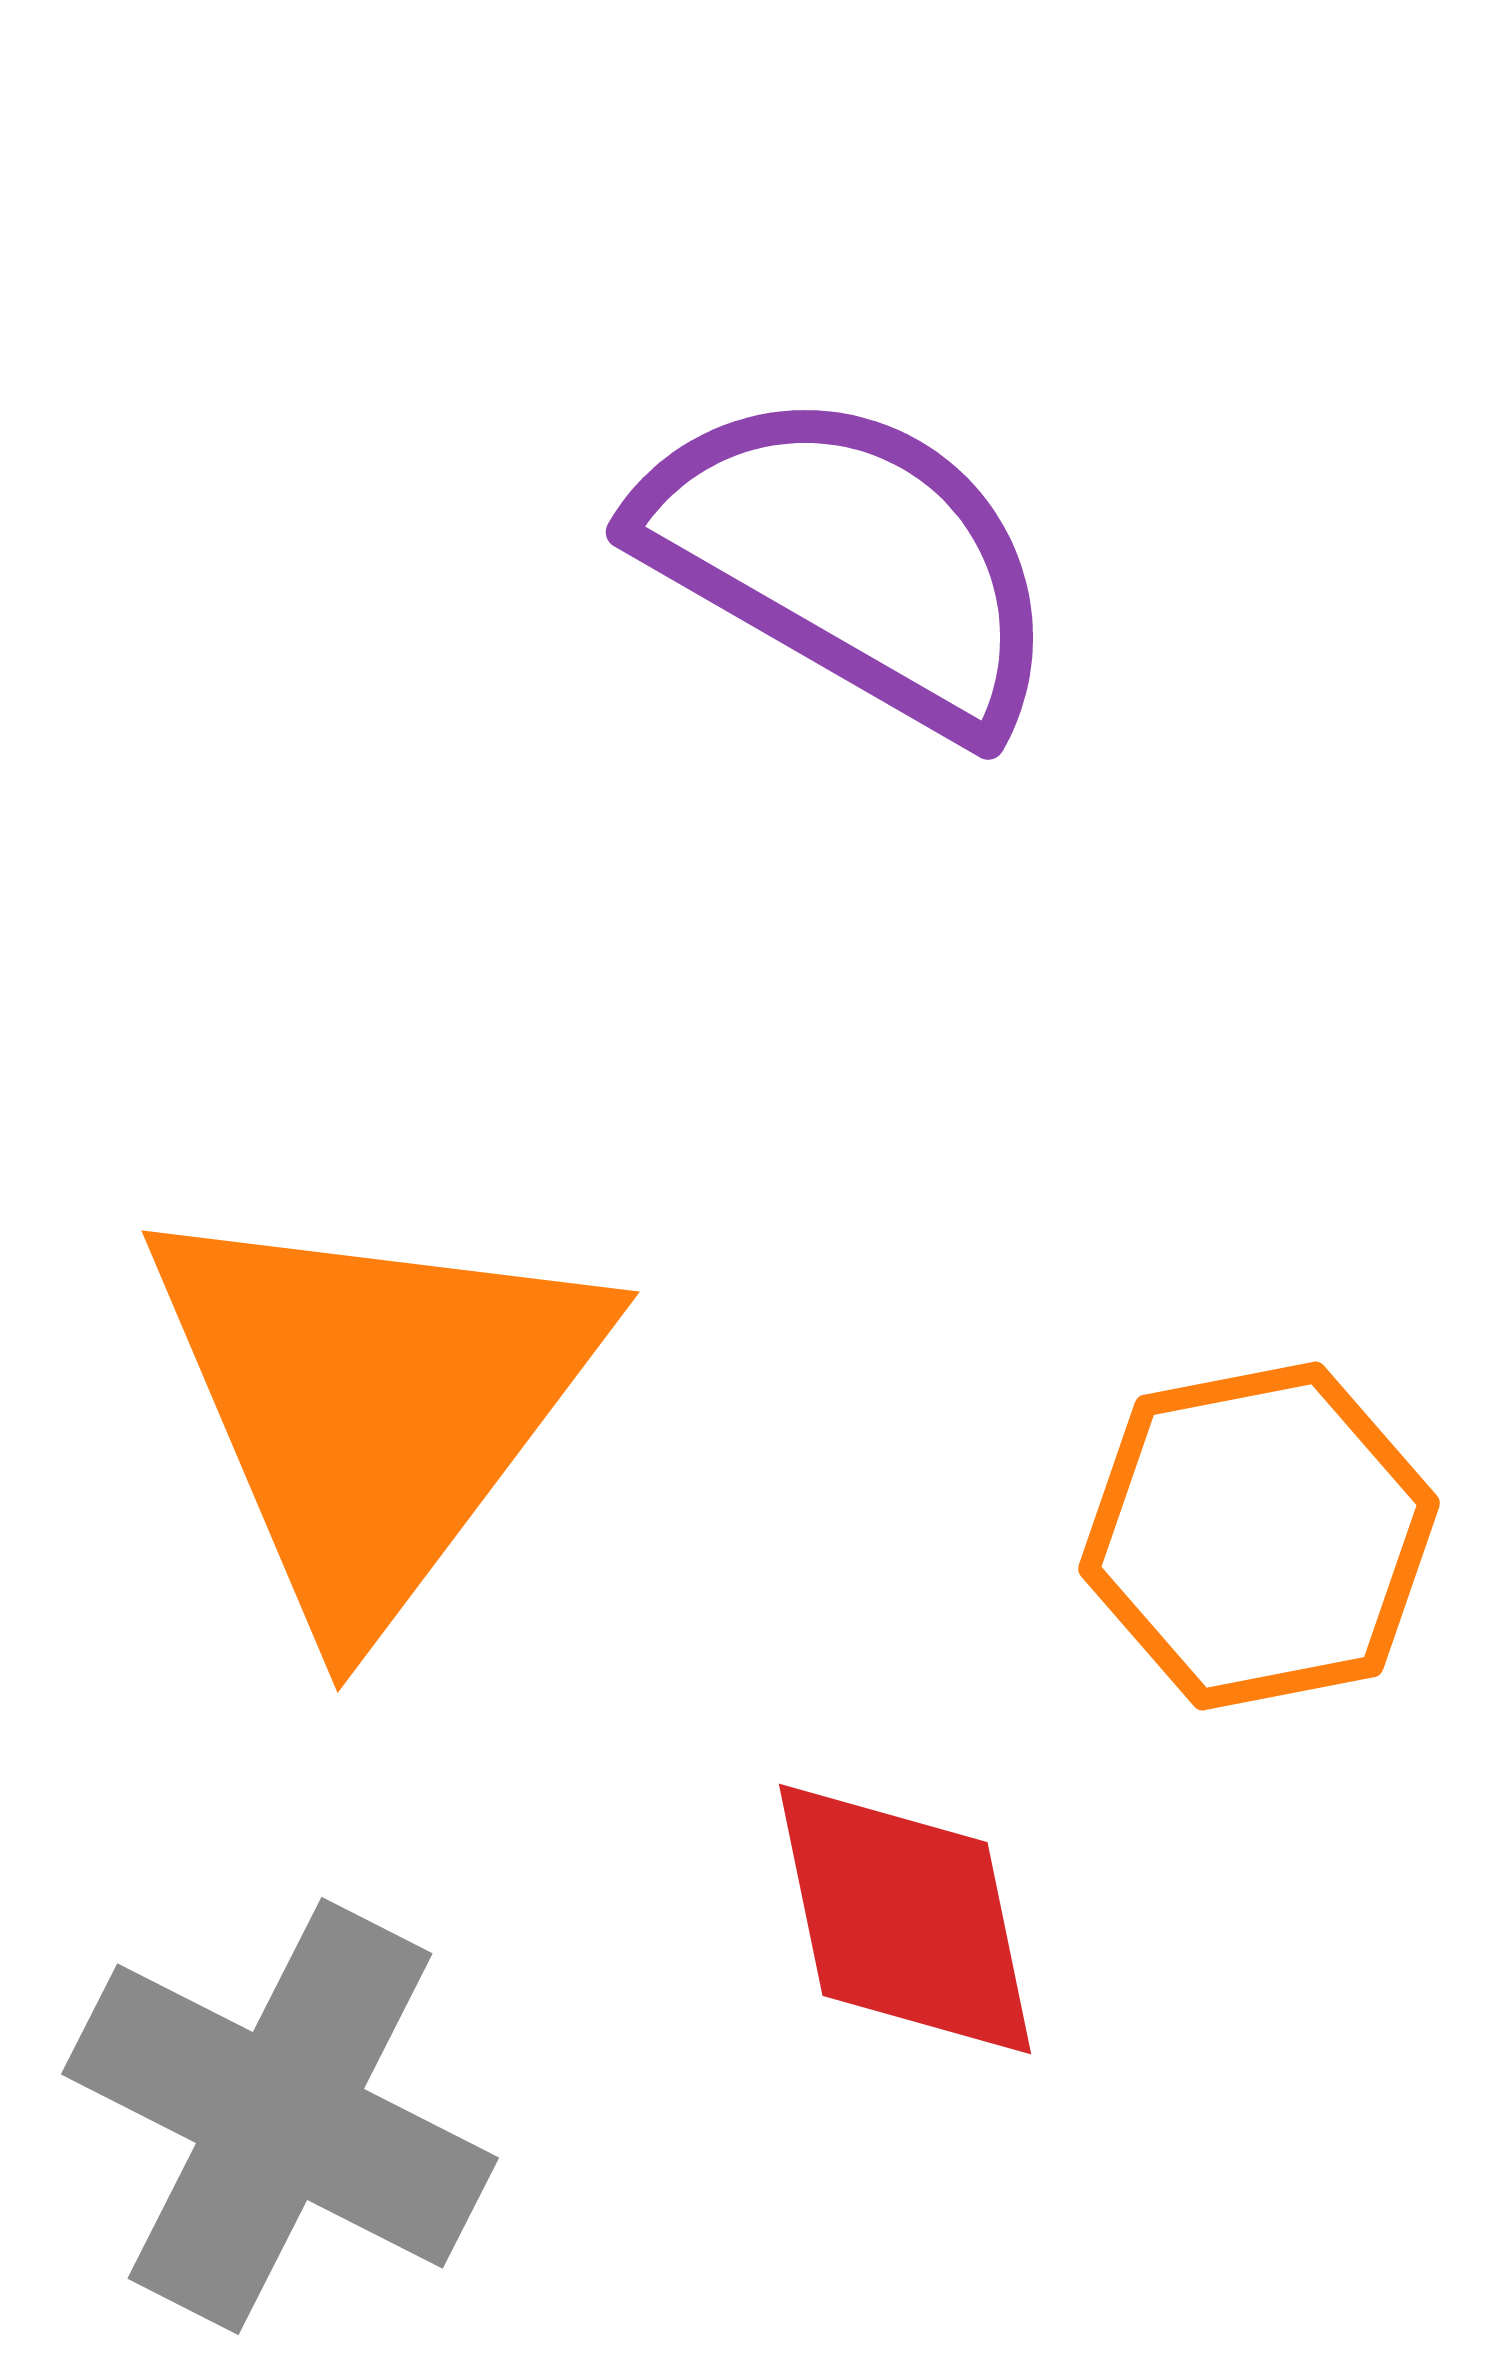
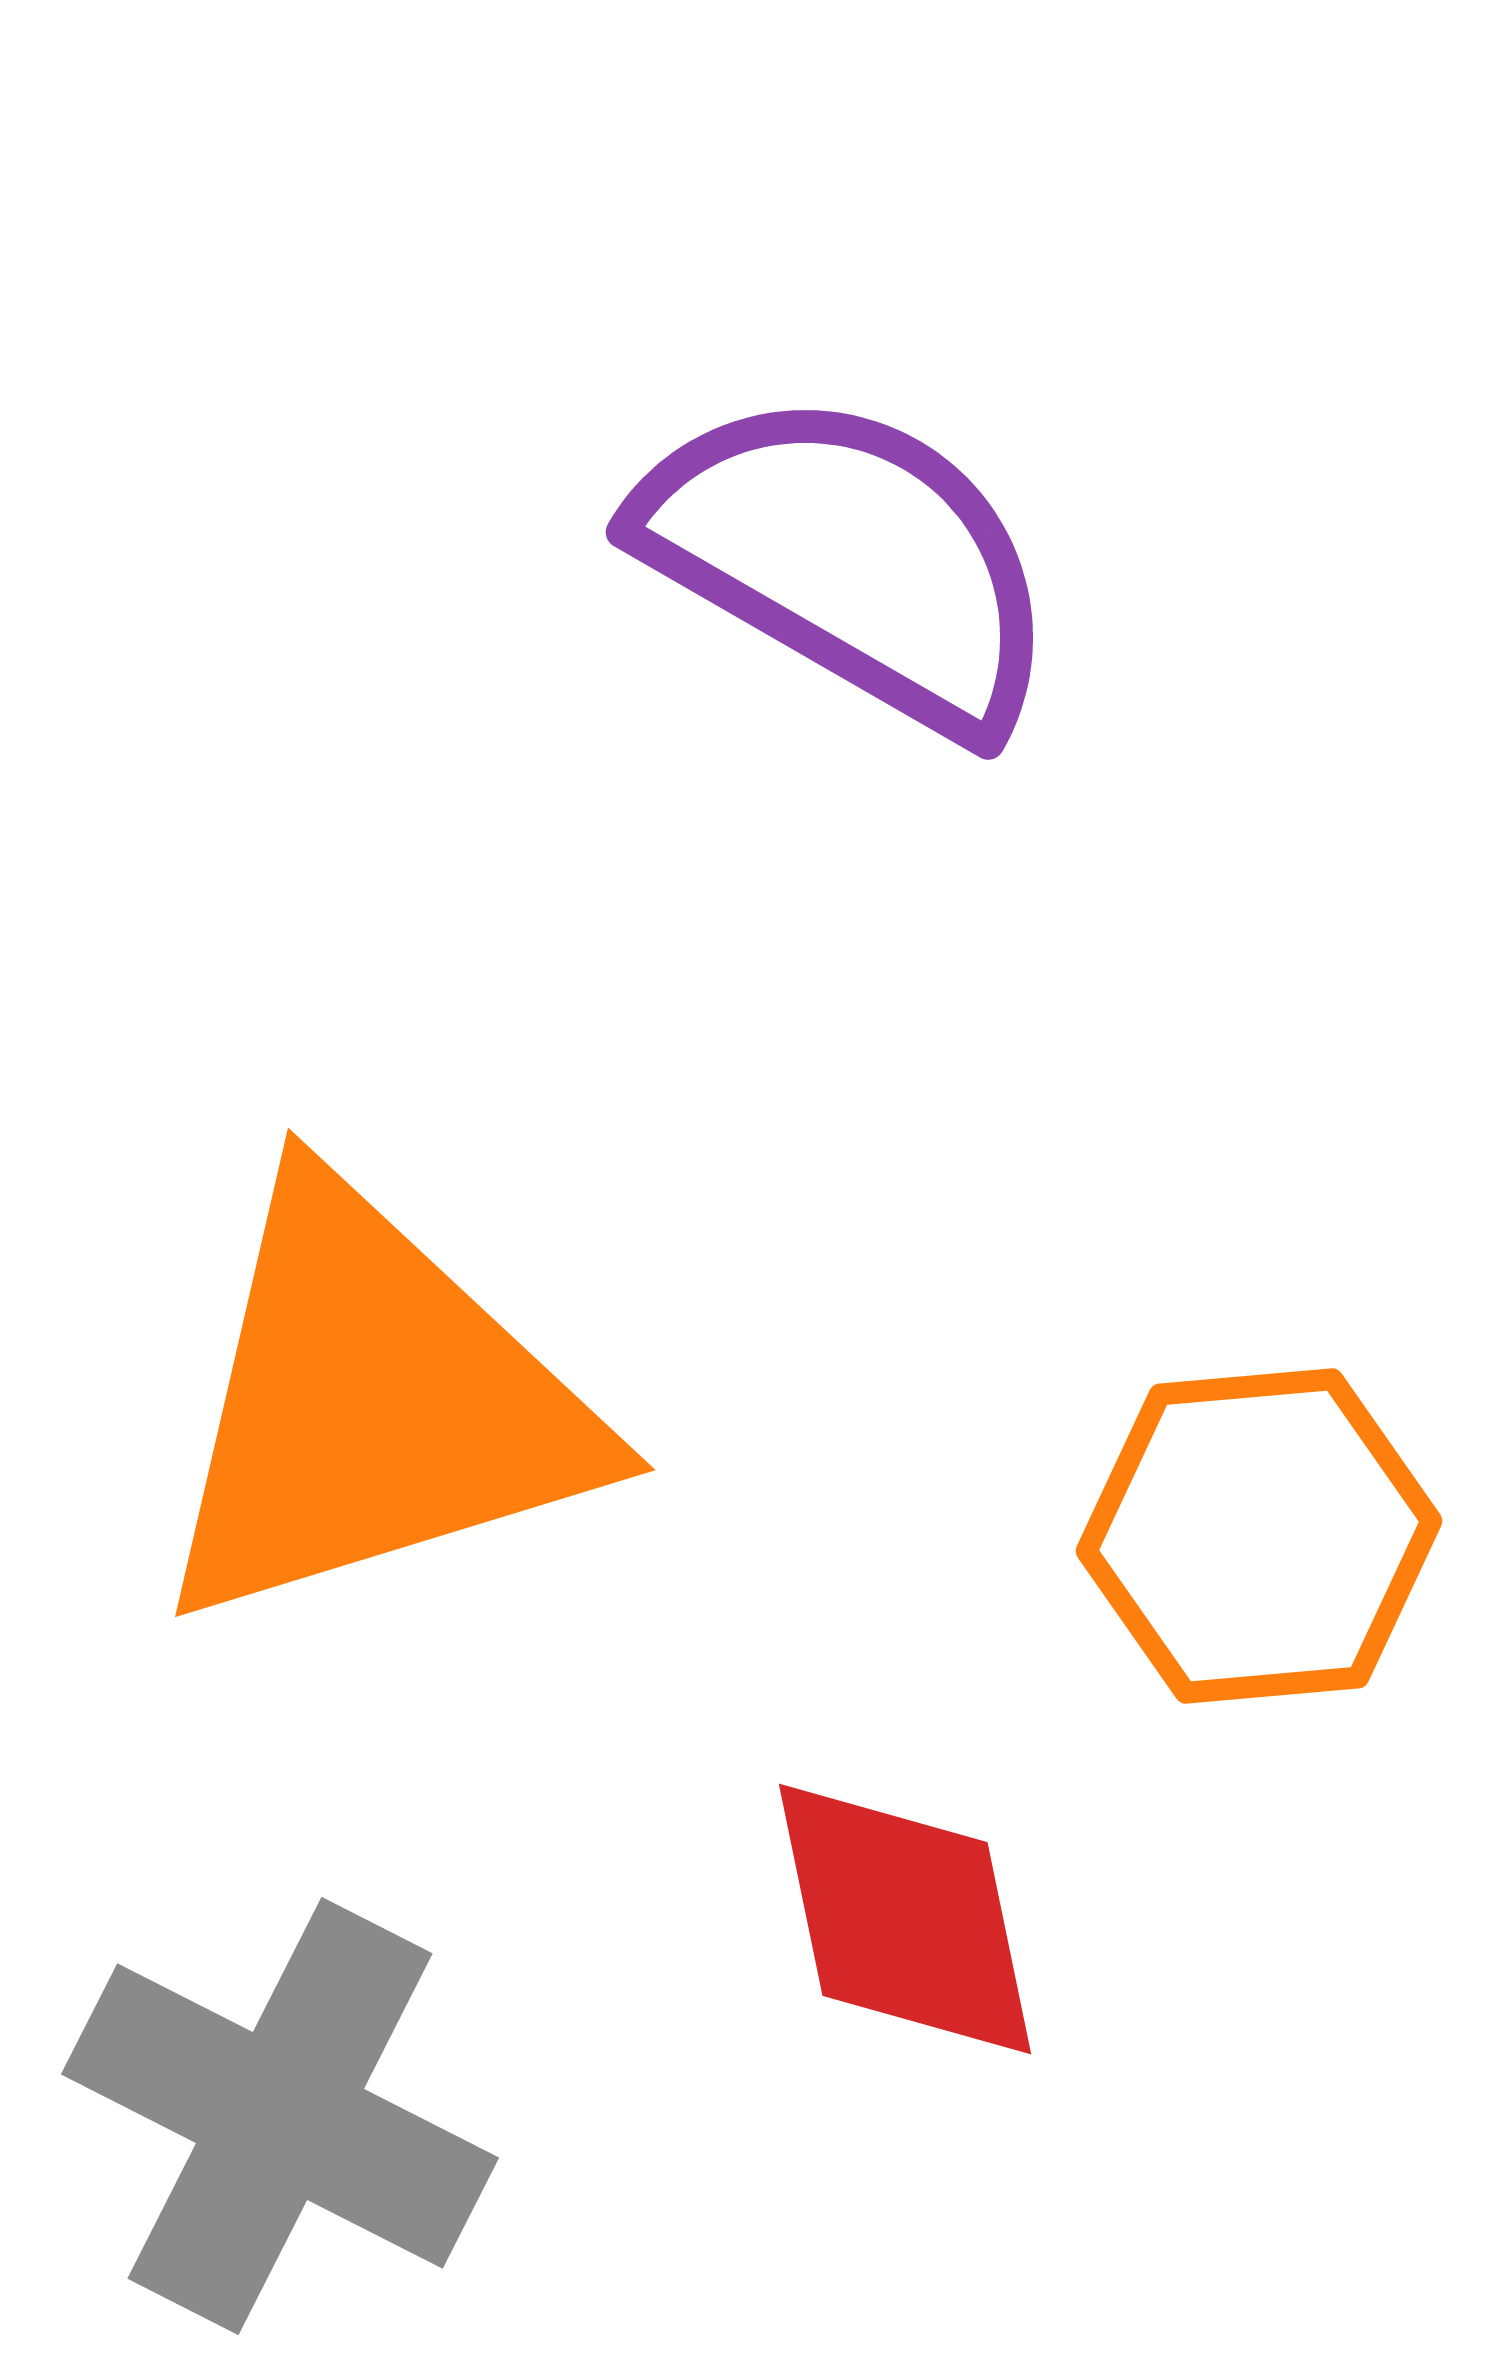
orange triangle: rotated 36 degrees clockwise
orange hexagon: rotated 6 degrees clockwise
